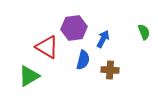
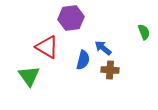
purple hexagon: moved 3 px left, 10 px up
blue arrow: moved 9 px down; rotated 78 degrees counterclockwise
green triangle: rotated 35 degrees counterclockwise
